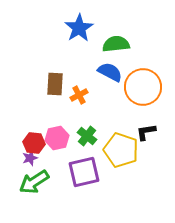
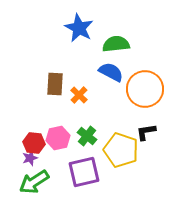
blue star: rotated 12 degrees counterclockwise
blue semicircle: moved 1 px right
orange circle: moved 2 px right, 2 px down
orange cross: rotated 18 degrees counterclockwise
pink hexagon: moved 1 px right
